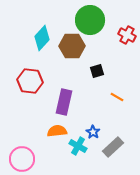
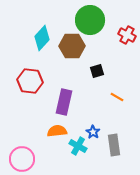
gray rectangle: moved 1 px right, 2 px up; rotated 55 degrees counterclockwise
